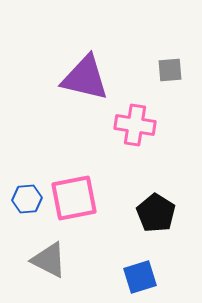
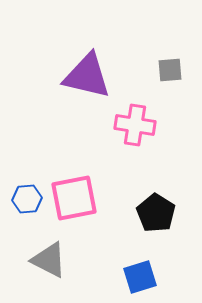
purple triangle: moved 2 px right, 2 px up
